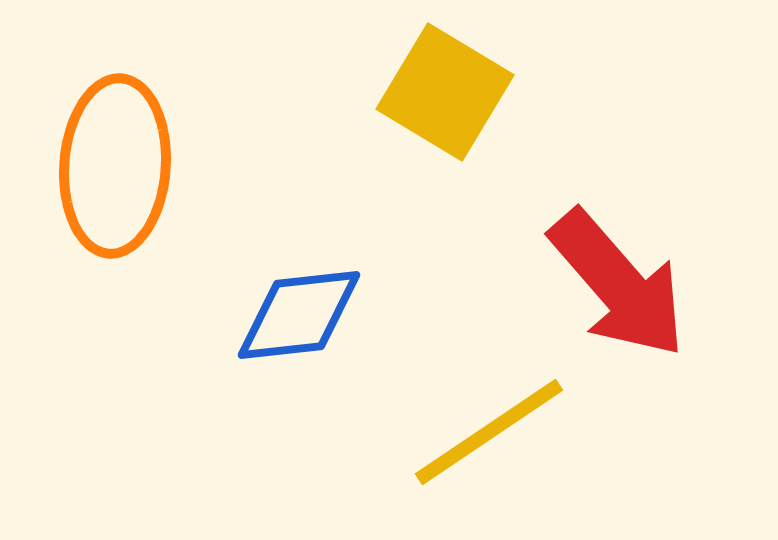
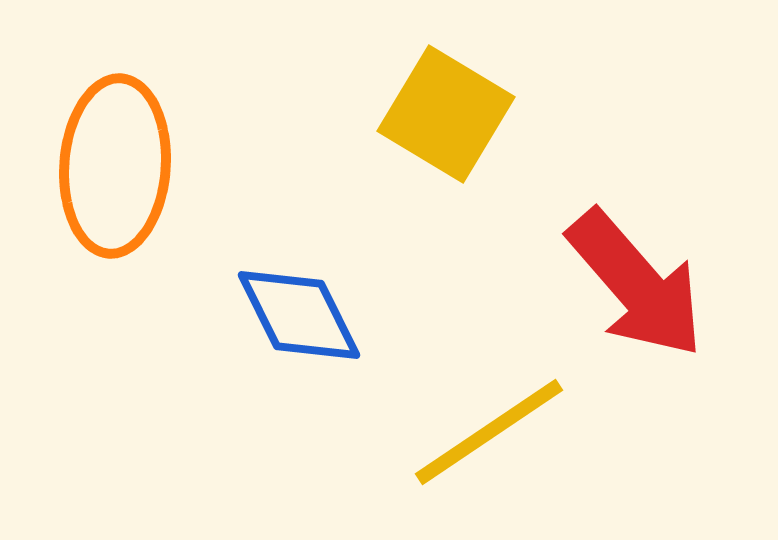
yellow square: moved 1 px right, 22 px down
red arrow: moved 18 px right
blue diamond: rotated 70 degrees clockwise
